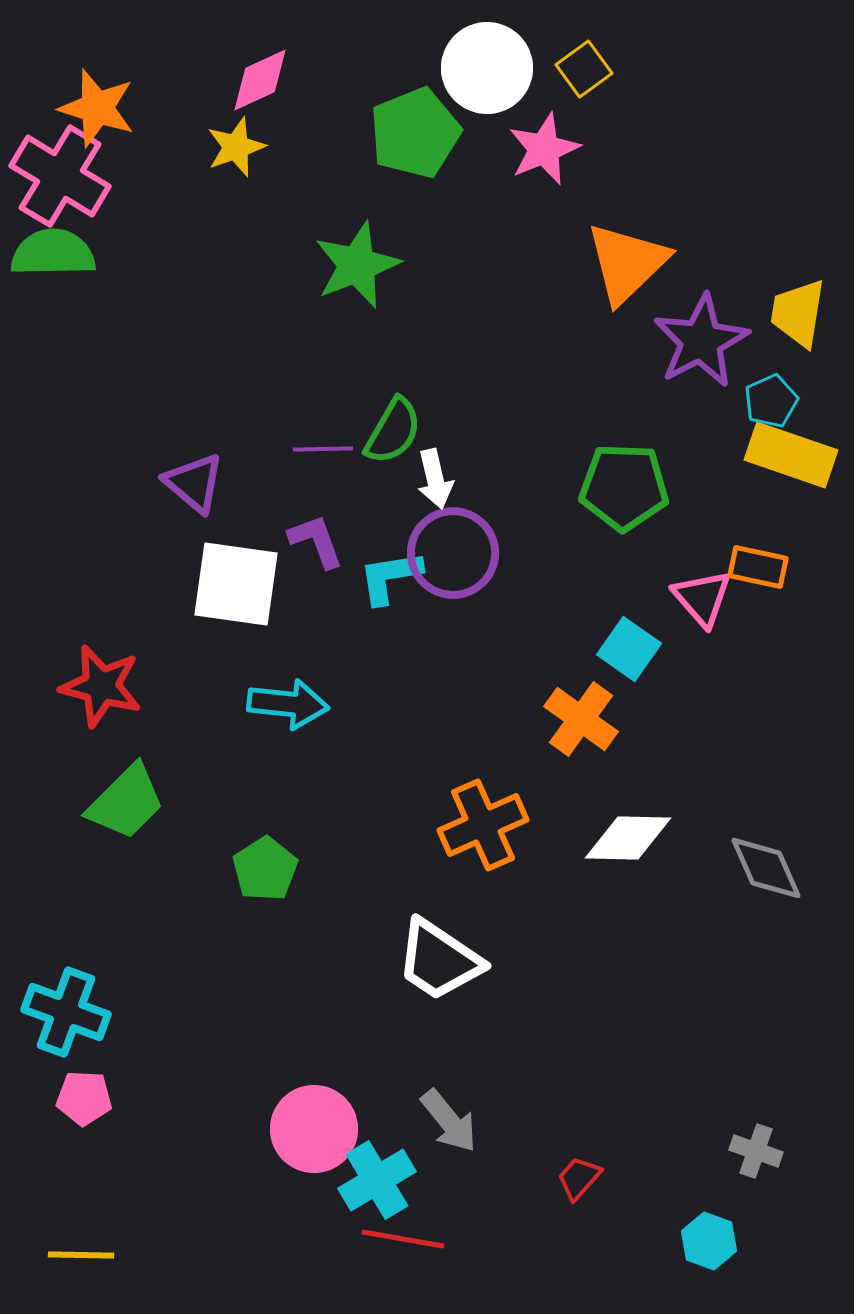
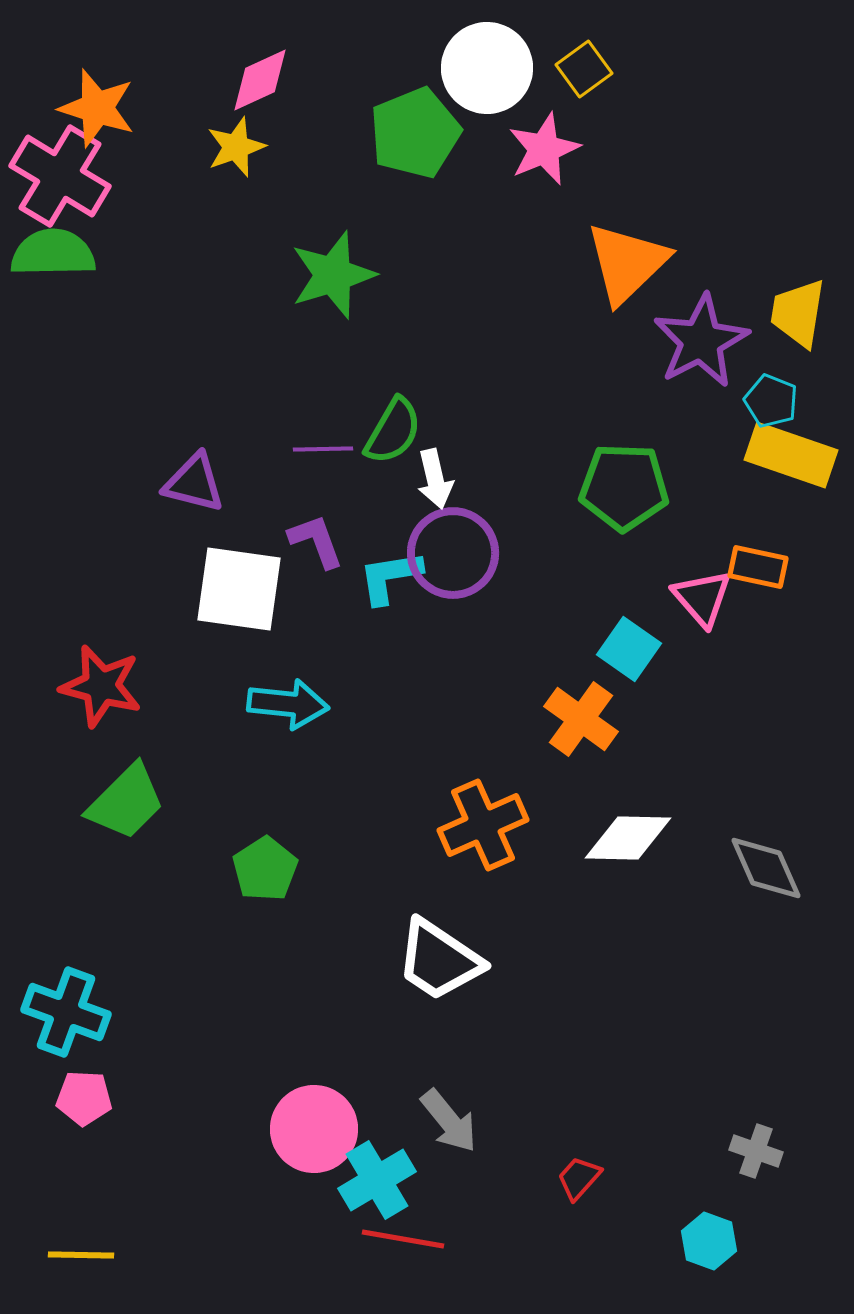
green star at (357, 265): moved 24 px left, 10 px down; rotated 4 degrees clockwise
cyan pentagon at (771, 401): rotated 26 degrees counterclockwise
purple triangle at (194, 483): rotated 26 degrees counterclockwise
white square at (236, 584): moved 3 px right, 5 px down
